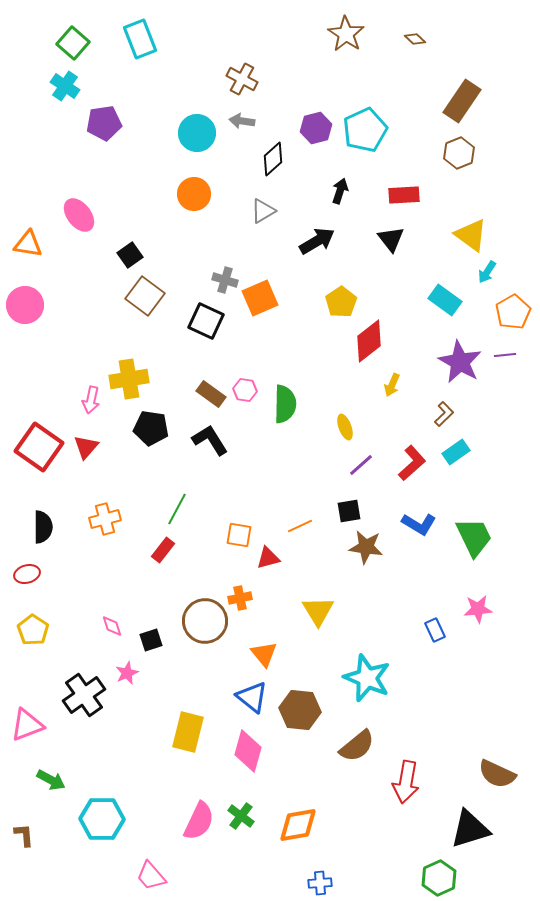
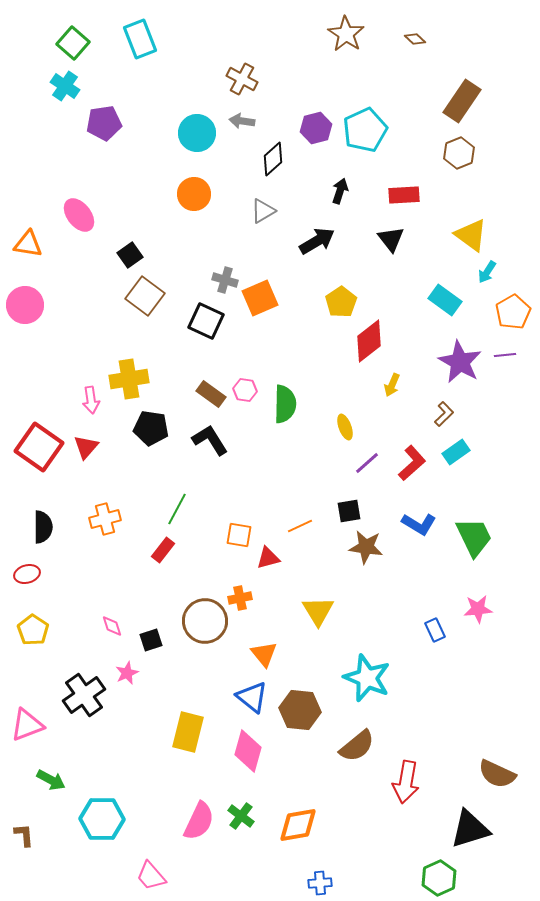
pink arrow at (91, 400): rotated 20 degrees counterclockwise
purple line at (361, 465): moved 6 px right, 2 px up
